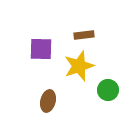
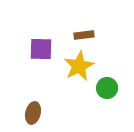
yellow star: rotated 8 degrees counterclockwise
green circle: moved 1 px left, 2 px up
brown ellipse: moved 15 px left, 12 px down
